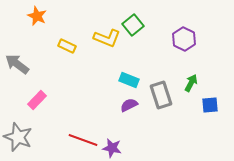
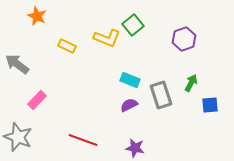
purple hexagon: rotated 15 degrees clockwise
cyan rectangle: moved 1 px right
purple star: moved 23 px right
